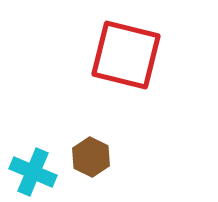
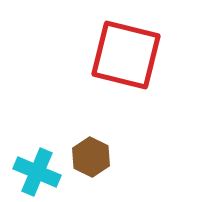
cyan cross: moved 4 px right
